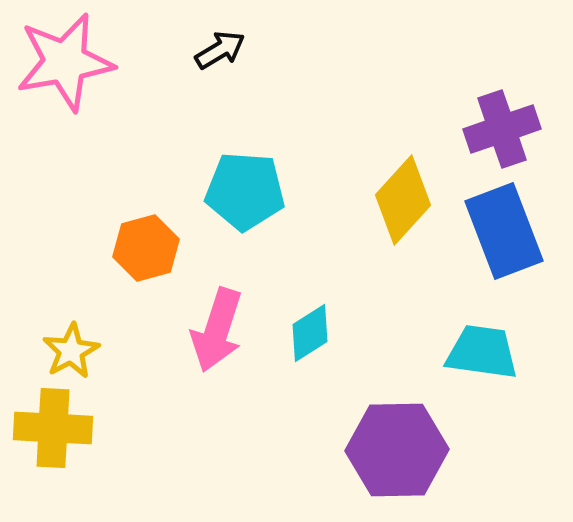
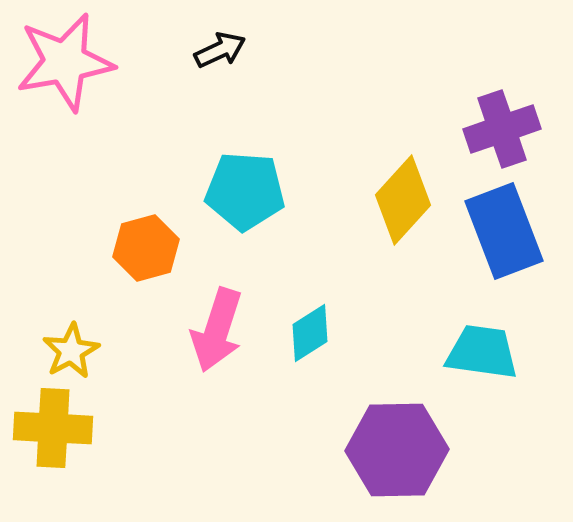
black arrow: rotated 6 degrees clockwise
